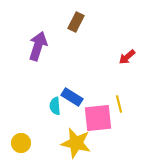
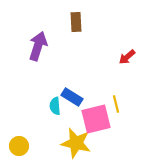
brown rectangle: rotated 30 degrees counterclockwise
yellow line: moved 3 px left
pink square: moved 2 px left, 1 px down; rotated 8 degrees counterclockwise
yellow circle: moved 2 px left, 3 px down
